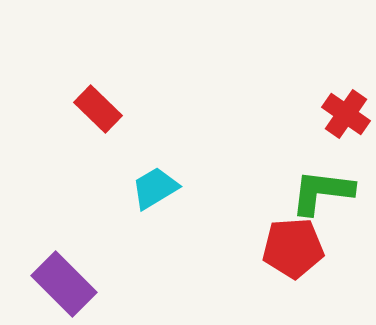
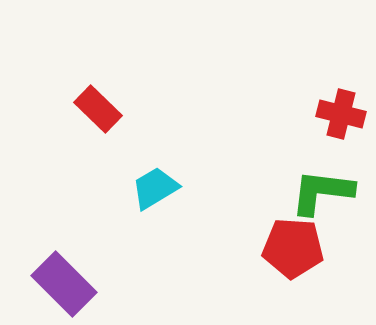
red cross: moved 5 px left; rotated 21 degrees counterclockwise
red pentagon: rotated 8 degrees clockwise
